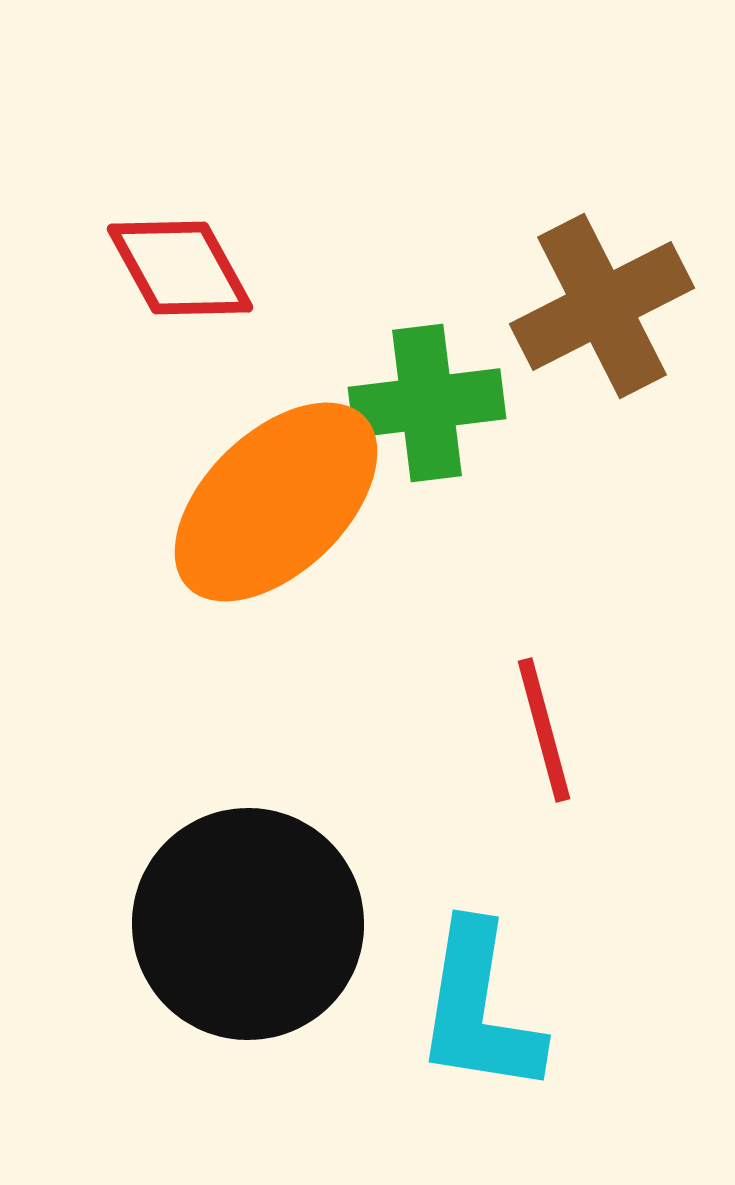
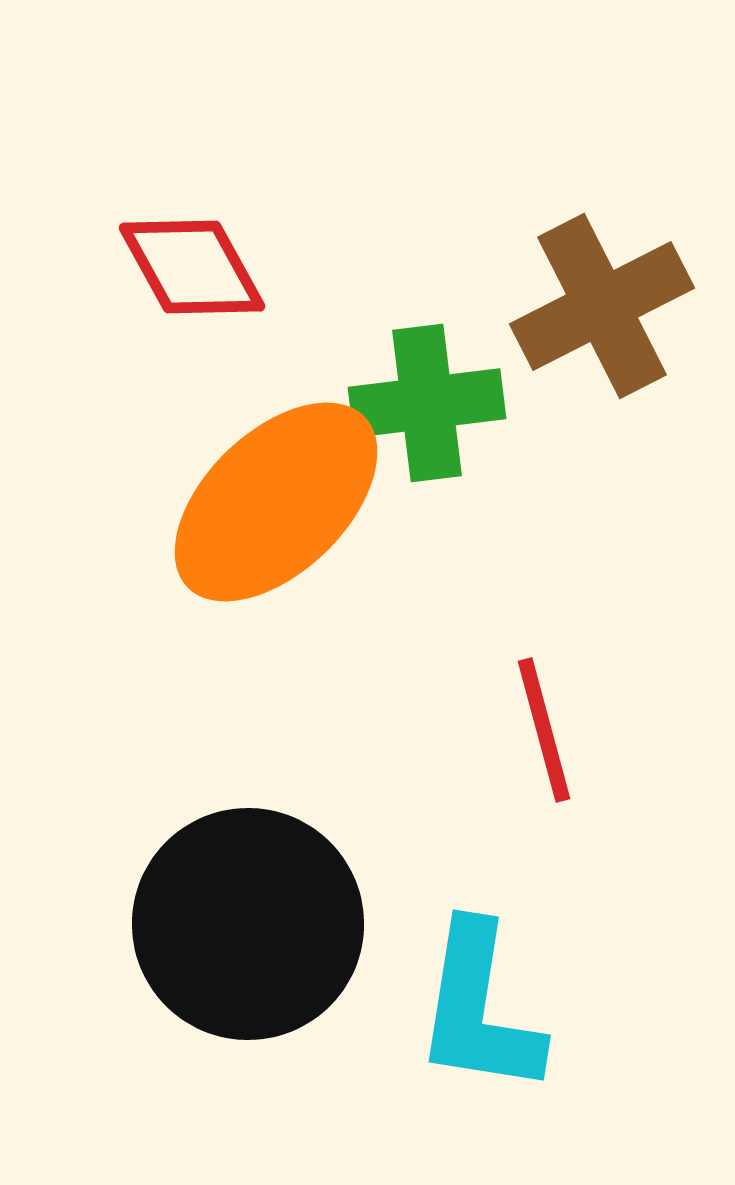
red diamond: moved 12 px right, 1 px up
